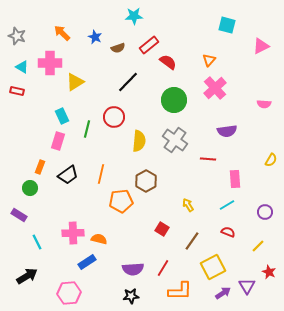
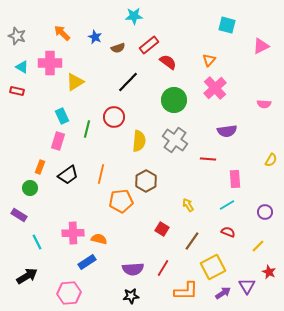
orange L-shape at (180, 291): moved 6 px right
